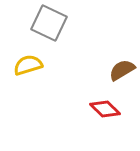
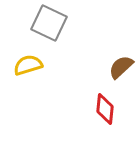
brown semicircle: moved 1 px left, 3 px up; rotated 12 degrees counterclockwise
red diamond: rotated 52 degrees clockwise
